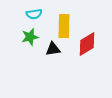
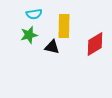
green star: moved 1 px left, 2 px up
red diamond: moved 8 px right
black triangle: moved 1 px left, 2 px up; rotated 21 degrees clockwise
